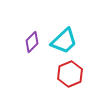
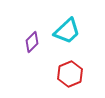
cyan trapezoid: moved 3 px right, 10 px up
